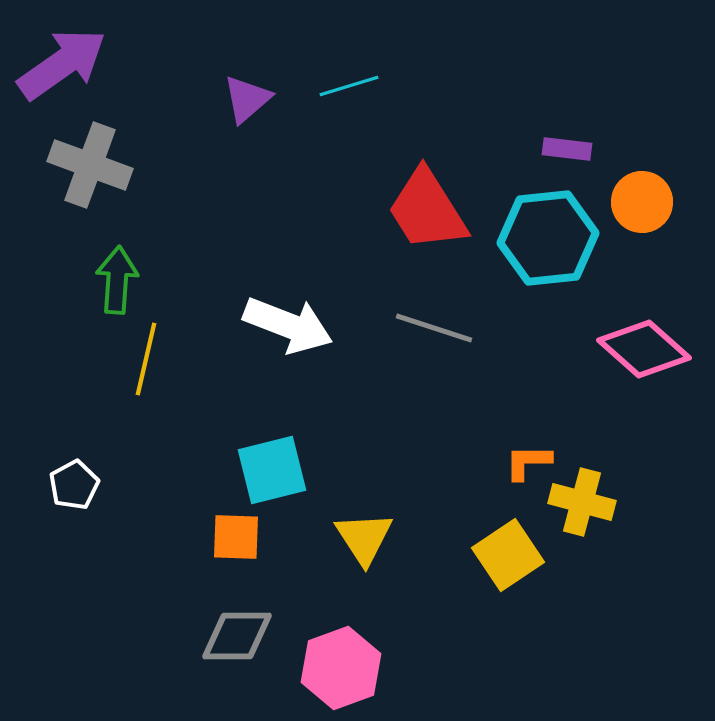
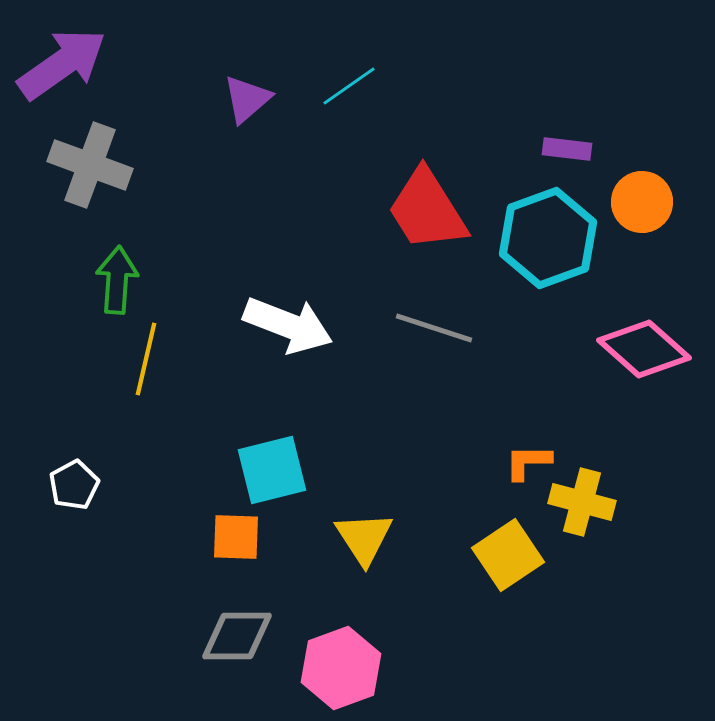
cyan line: rotated 18 degrees counterclockwise
cyan hexagon: rotated 14 degrees counterclockwise
